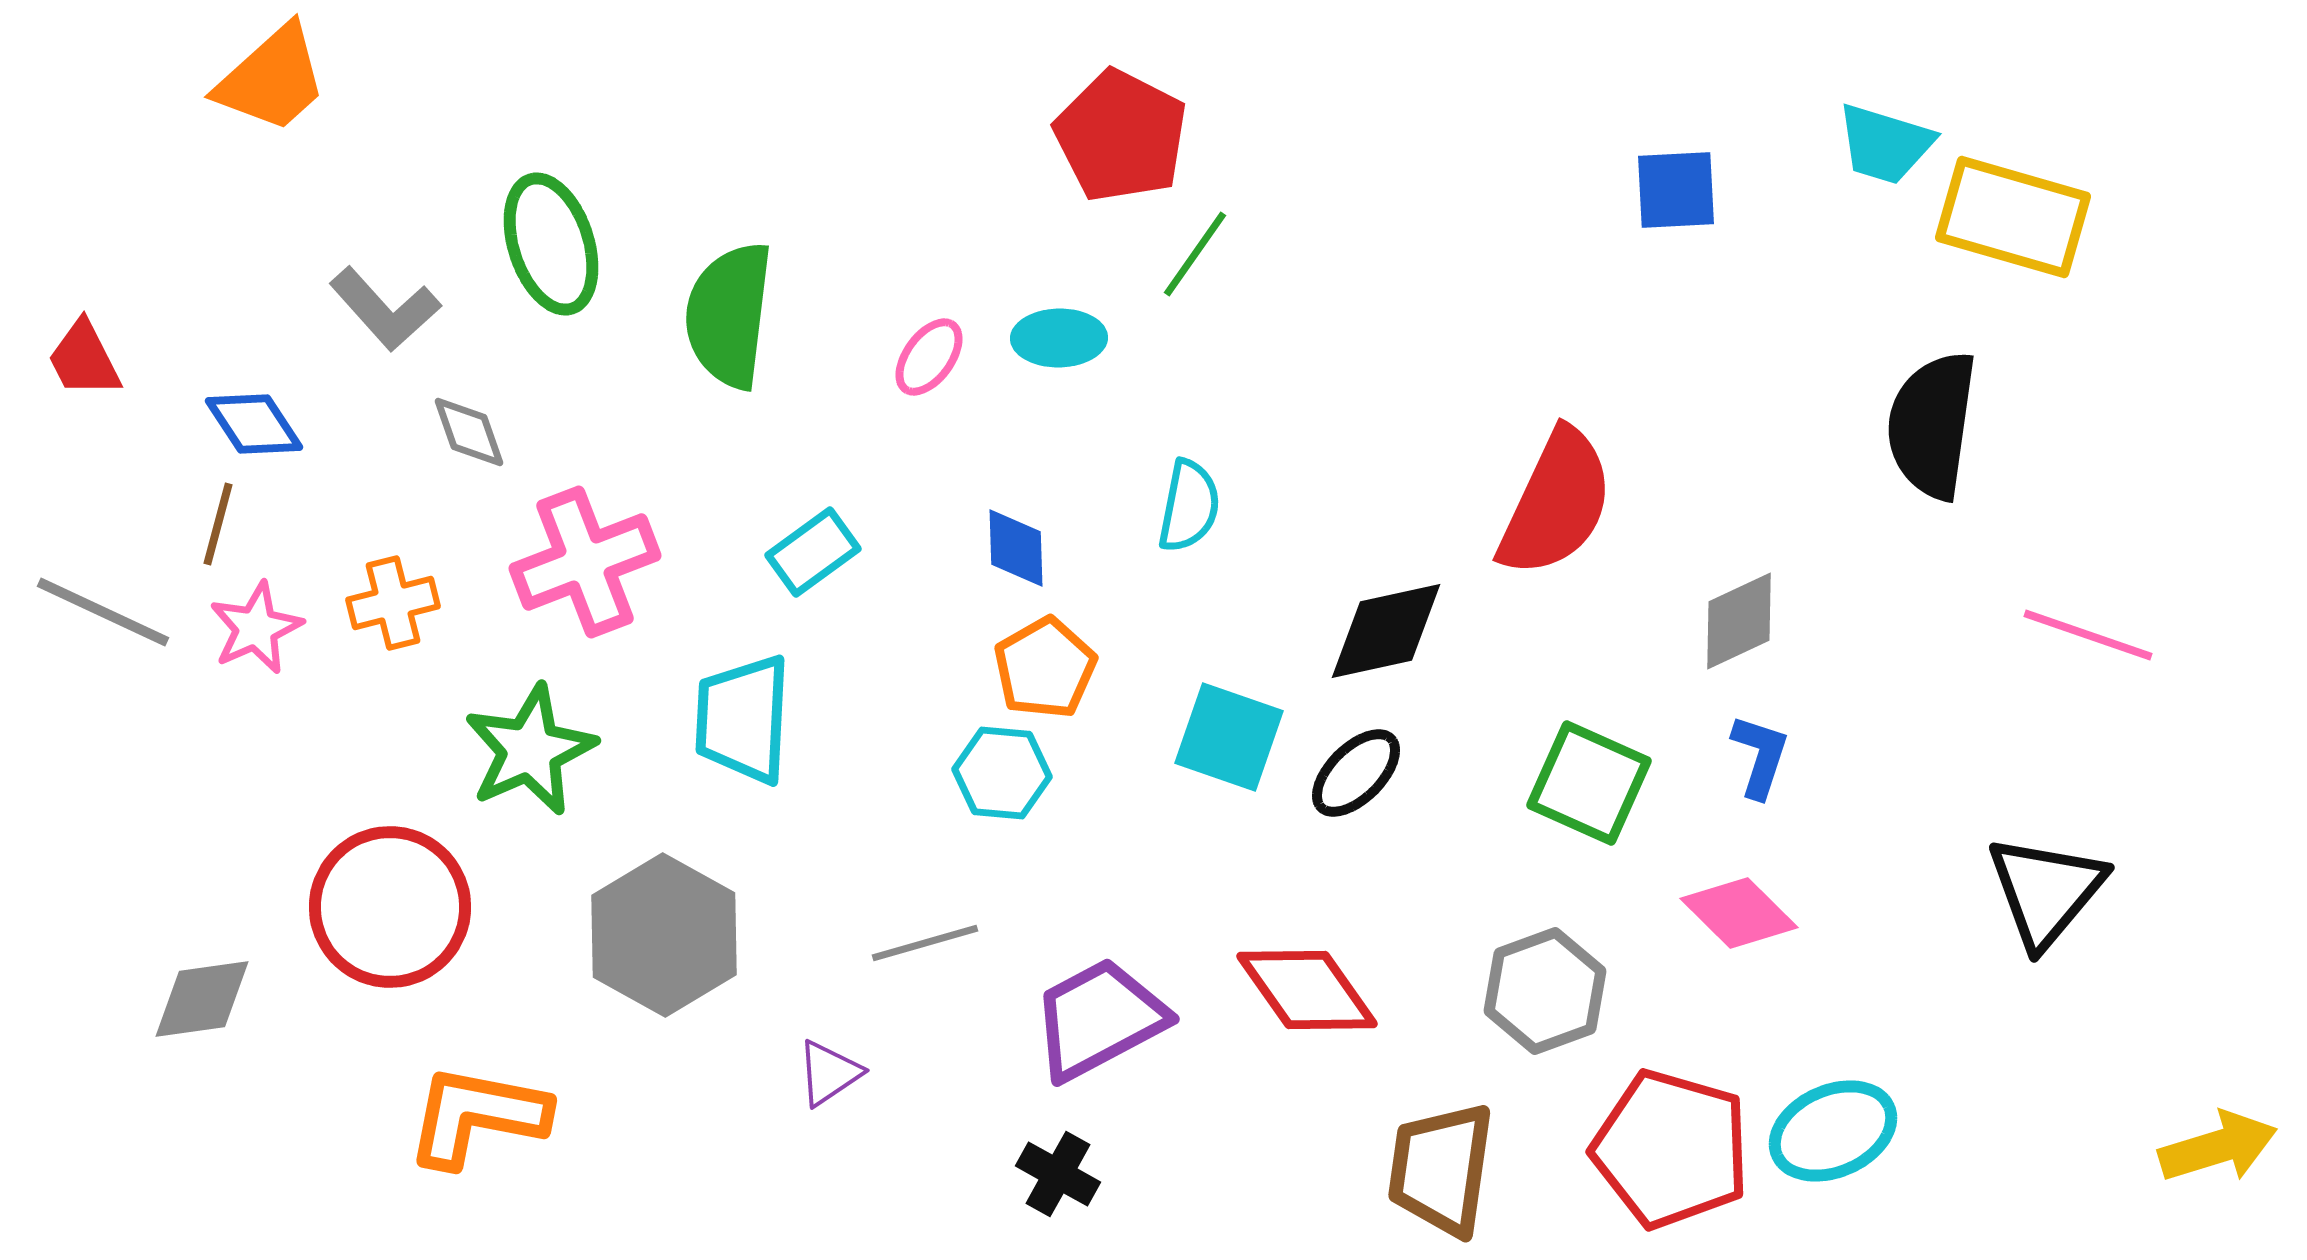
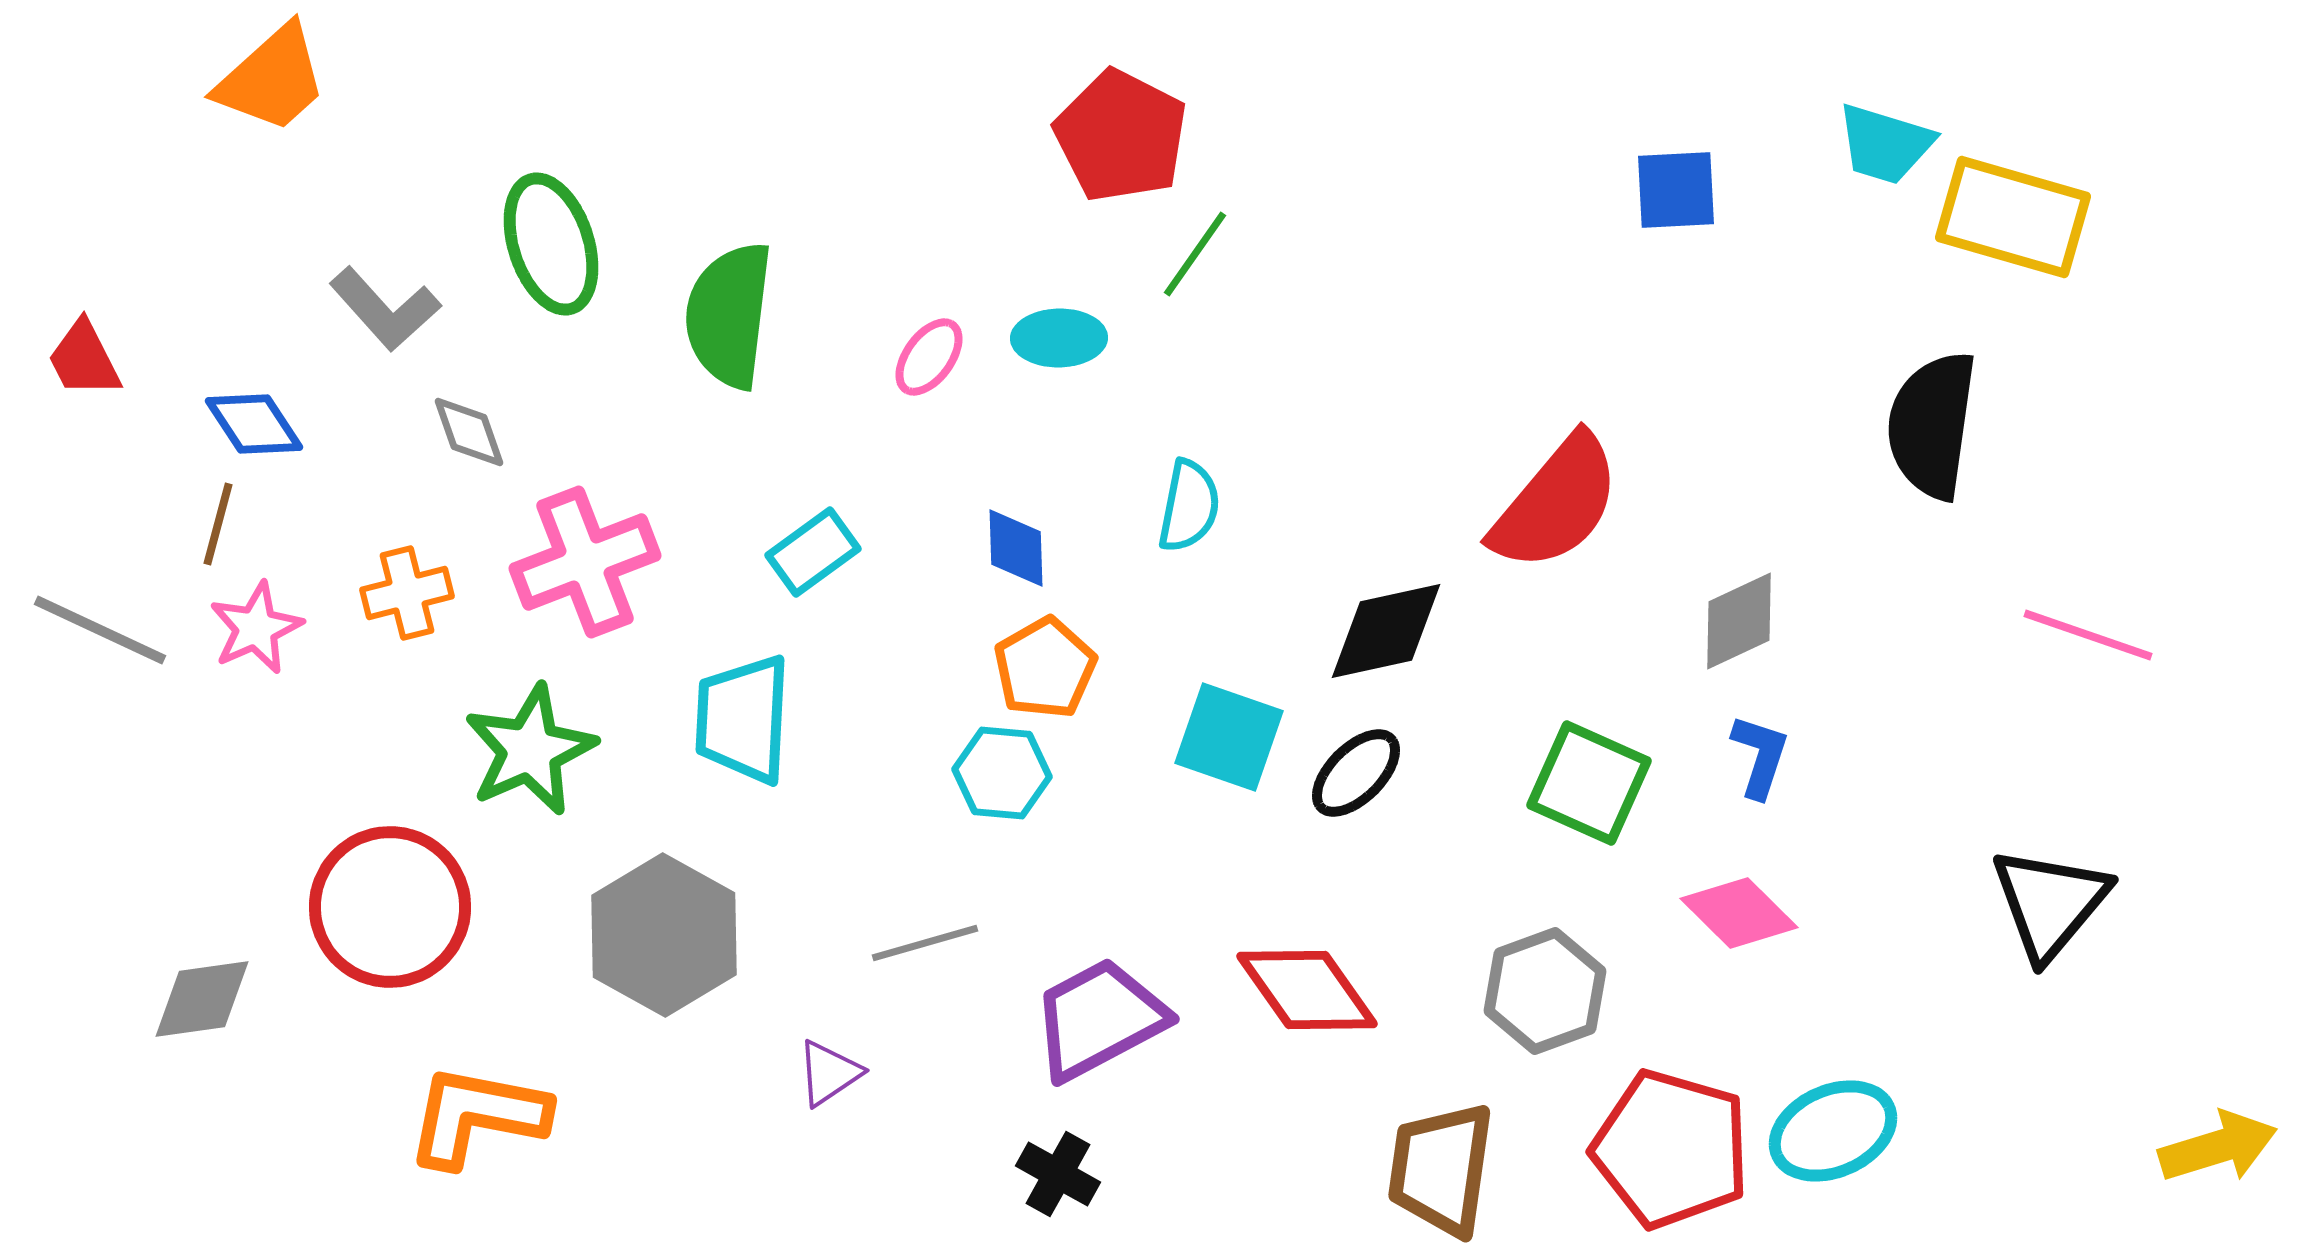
red semicircle at (1556, 503): rotated 15 degrees clockwise
orange cross at (393, 603): moved 14 px right, 10 px up
gray line at (103, 612): moved 3 px left, 18 px down
black triangle at (2046, 891): moved 4 px right, 12 px down
